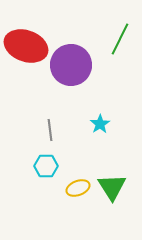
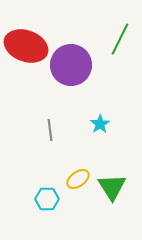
cyan hexagon: moved 1 px right, 33 px down
yellow ellipse: moved 9 px up; rotated 15 degrees counterclockwise
